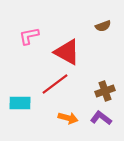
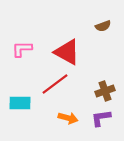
pink L-shape: moved 7 px left, 13 px down; rotated 10 degrees clockwise
purple L-shape: rotated 45 degrees counterclockwise
